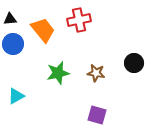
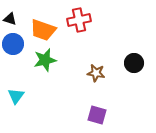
black triangle: rotated 24 degrees clockwise
orange trapezoid: rotated 148 degrees clockwise
green star: moved 13 px left, 13 px up
cyan triangle: rotated 24 degrees counterclockwise
